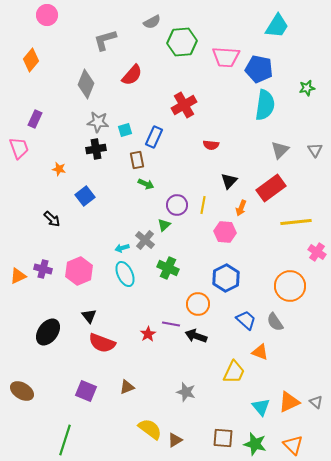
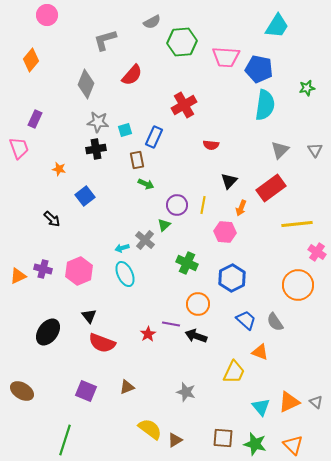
yellow line at (296, 222): moved 1 px right, 2 px down
green cross at (168, 268): moved 19 px right, 5 px up
blue hexagon at (226, 278): moved 6 px right
orange circle at (290, 286): moved 8 px right, 1 px up
